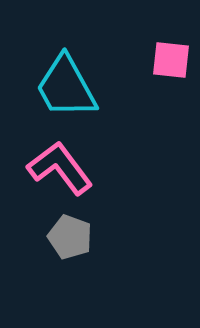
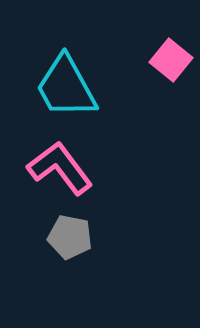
pink square: rotated 33 degrees clockwise
gray pentagon: rotated 9 degrees counterclockwise
